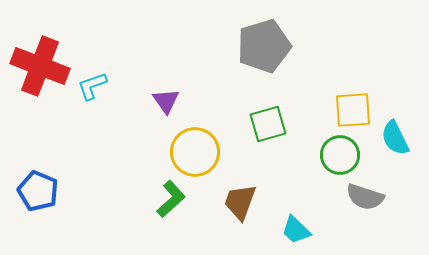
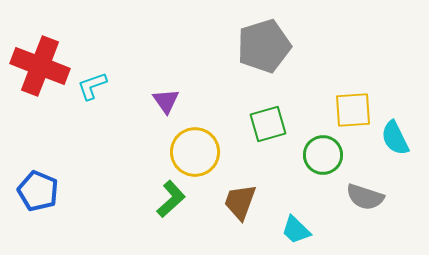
green circle: moved 17 px left
